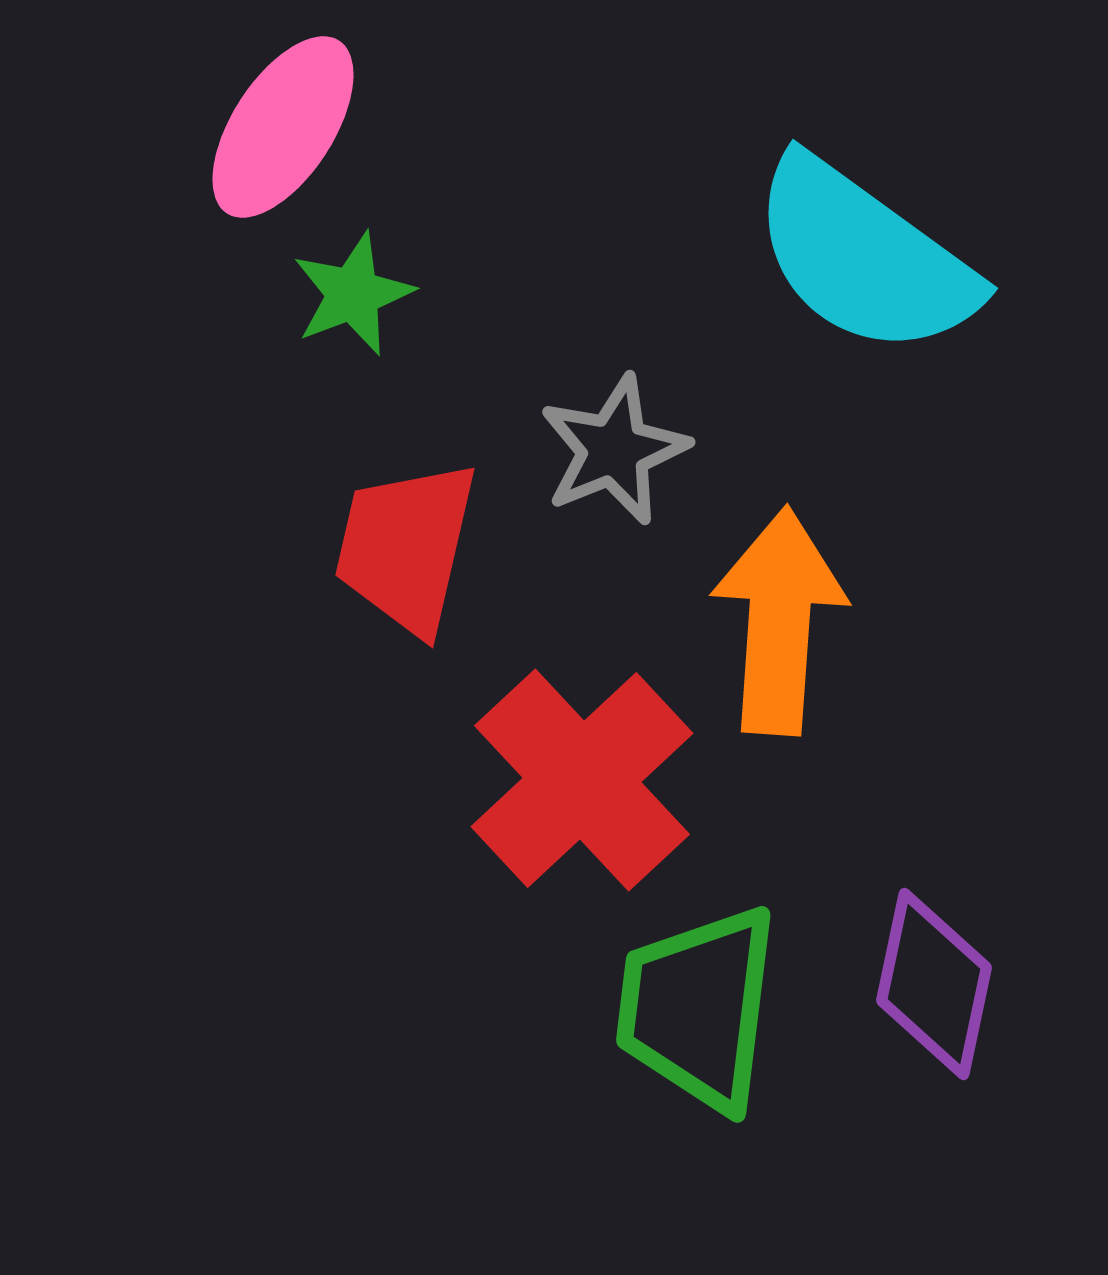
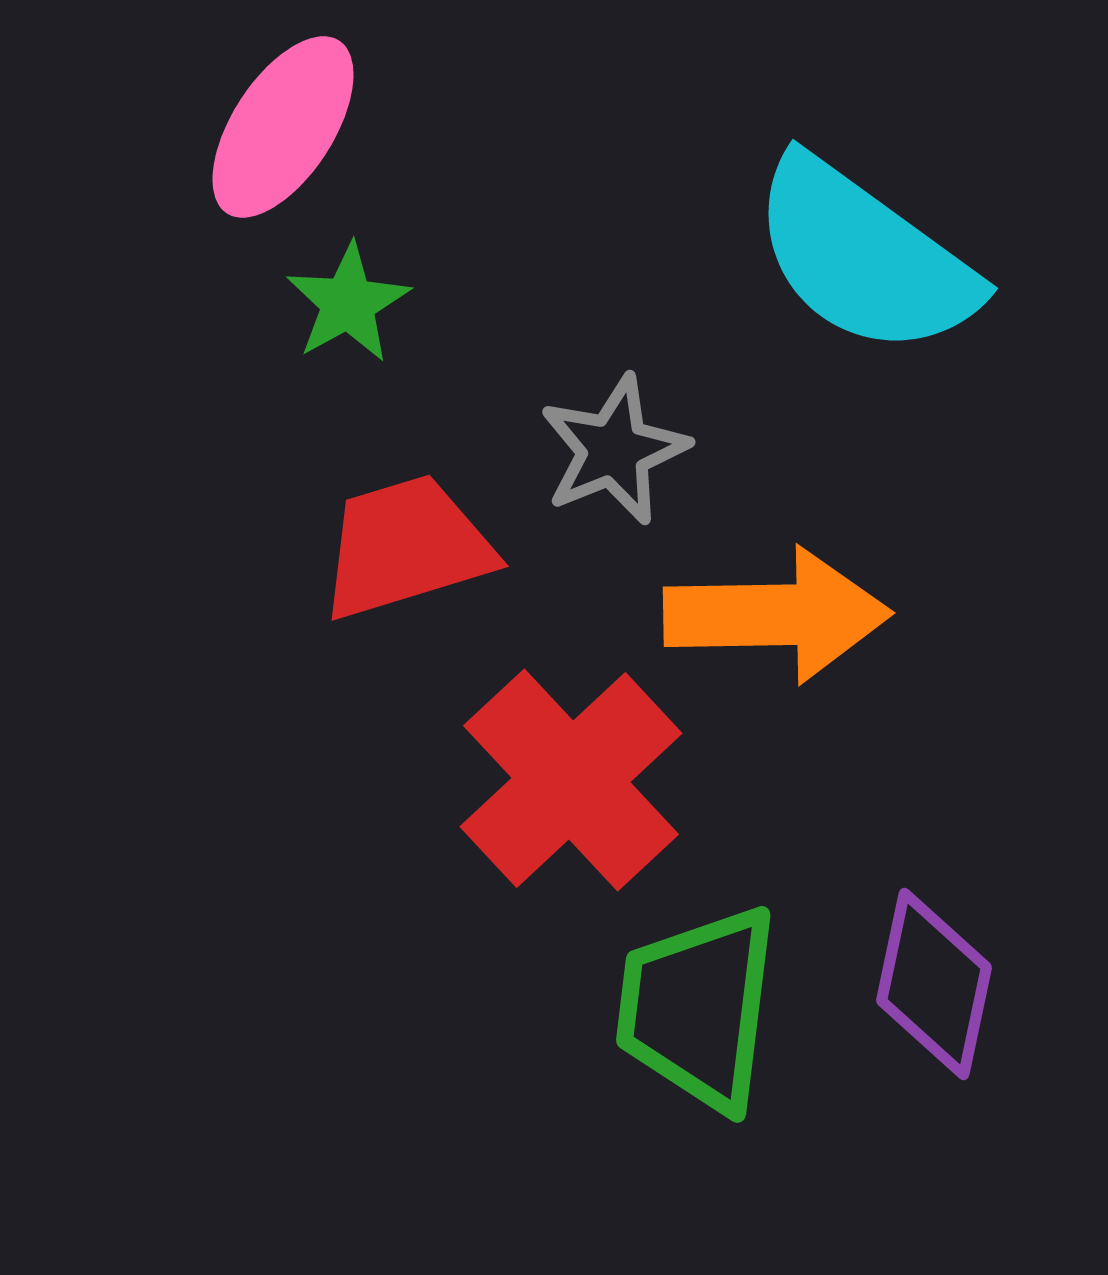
green star: moved 5 px left, 9 px down; rotated 8 degrees counterclockwise
red trapezoid: rotated 60 degrees clockwise
orange arrow: moved 2 px left, 6 px up; rotated 85 degrees clockwise
red cross: moved 11 px left
